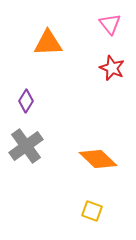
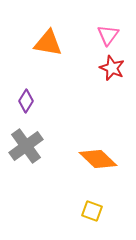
pink triangle: moved 2 px left, 11 px down; rotated 15 degrees clockwise
orange triangle: rotated 12 degrees clockwise
